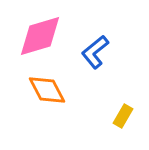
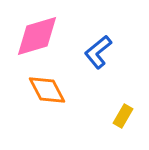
pink diamond: moved 3 px left
blue L-shape: moved 3 px right
